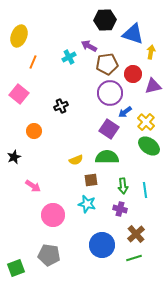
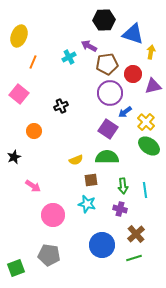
black hexagon: moved 1 px left
purple square: moved 1 px left
